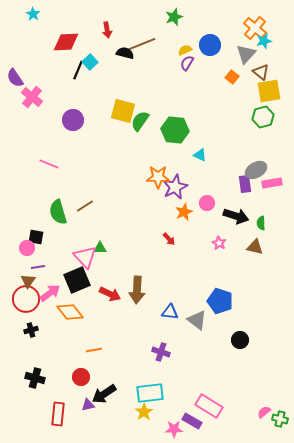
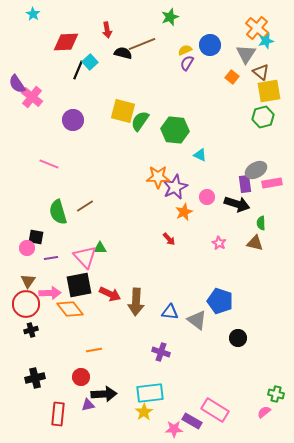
green star at (174, 17): moved 4 px left
orange cross at (255, 28): moved 2 px right
cyan star at (264, 41): moved 2 px right
black semicircle at (125, 53): moved 2 px left
gray triangle at (246, 54): rotated 10 degrees counterclockwise
purple semicircle at (15, 78): moved 2 px right, 6 px down
pink circle at (207, 203): moved 6 px up
black arrow at (236, 216): moved 1 px right, 12 px up
brown triangle at (255, 247): moved 4 px up
purple line at (38, 267): moved 13 px right, 9 px up
black square at (77, 280): moved 2 px right, 5 px down; rotated 12 degrees clockwise
brown arrow at (137, 290): moved 1 px left, 12 px down
pink arrow at (50, 293): rotated 35 degrees clockwise
red circle at (26, 299): moved 5 px down
orange diamond at (70, 312): moved 3 px up
black circle at (240, 340): moved 2 px left, 2 px up
black cross at (35, 378): rotated 30 degrees counterclockwise
black arrow at (104, 394): rotated 150 degrees counterclockwise
pink rectangle at (209, 406): moved 6 px right, 4 px down
green cross at (280, 419): moved 4 px left, 25 px up
